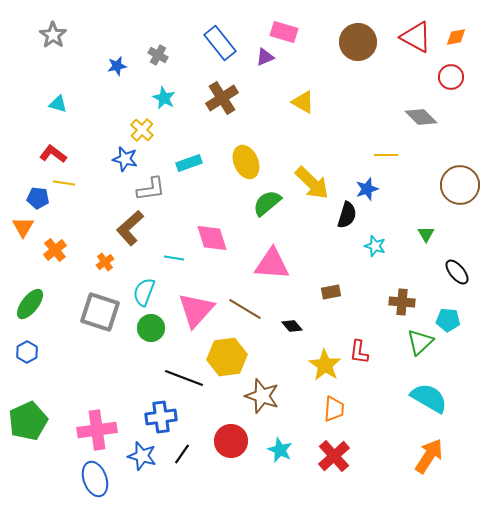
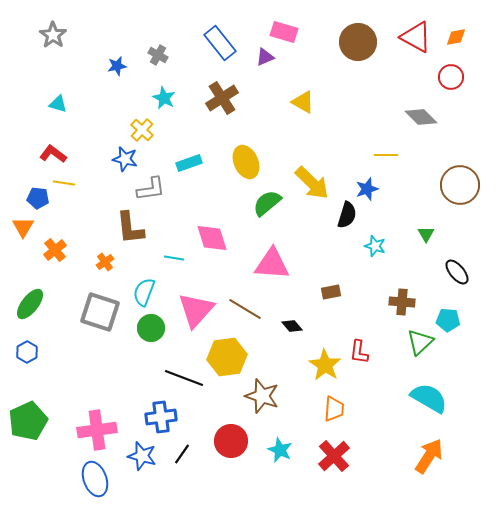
brown L-shape at (130, 228): rotated 54 degrees counterclockwise
